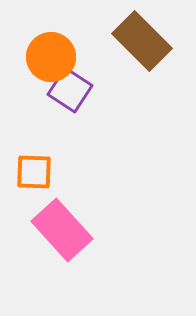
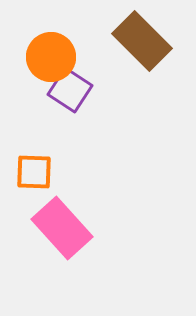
pink rectangle: moved 2 px up
